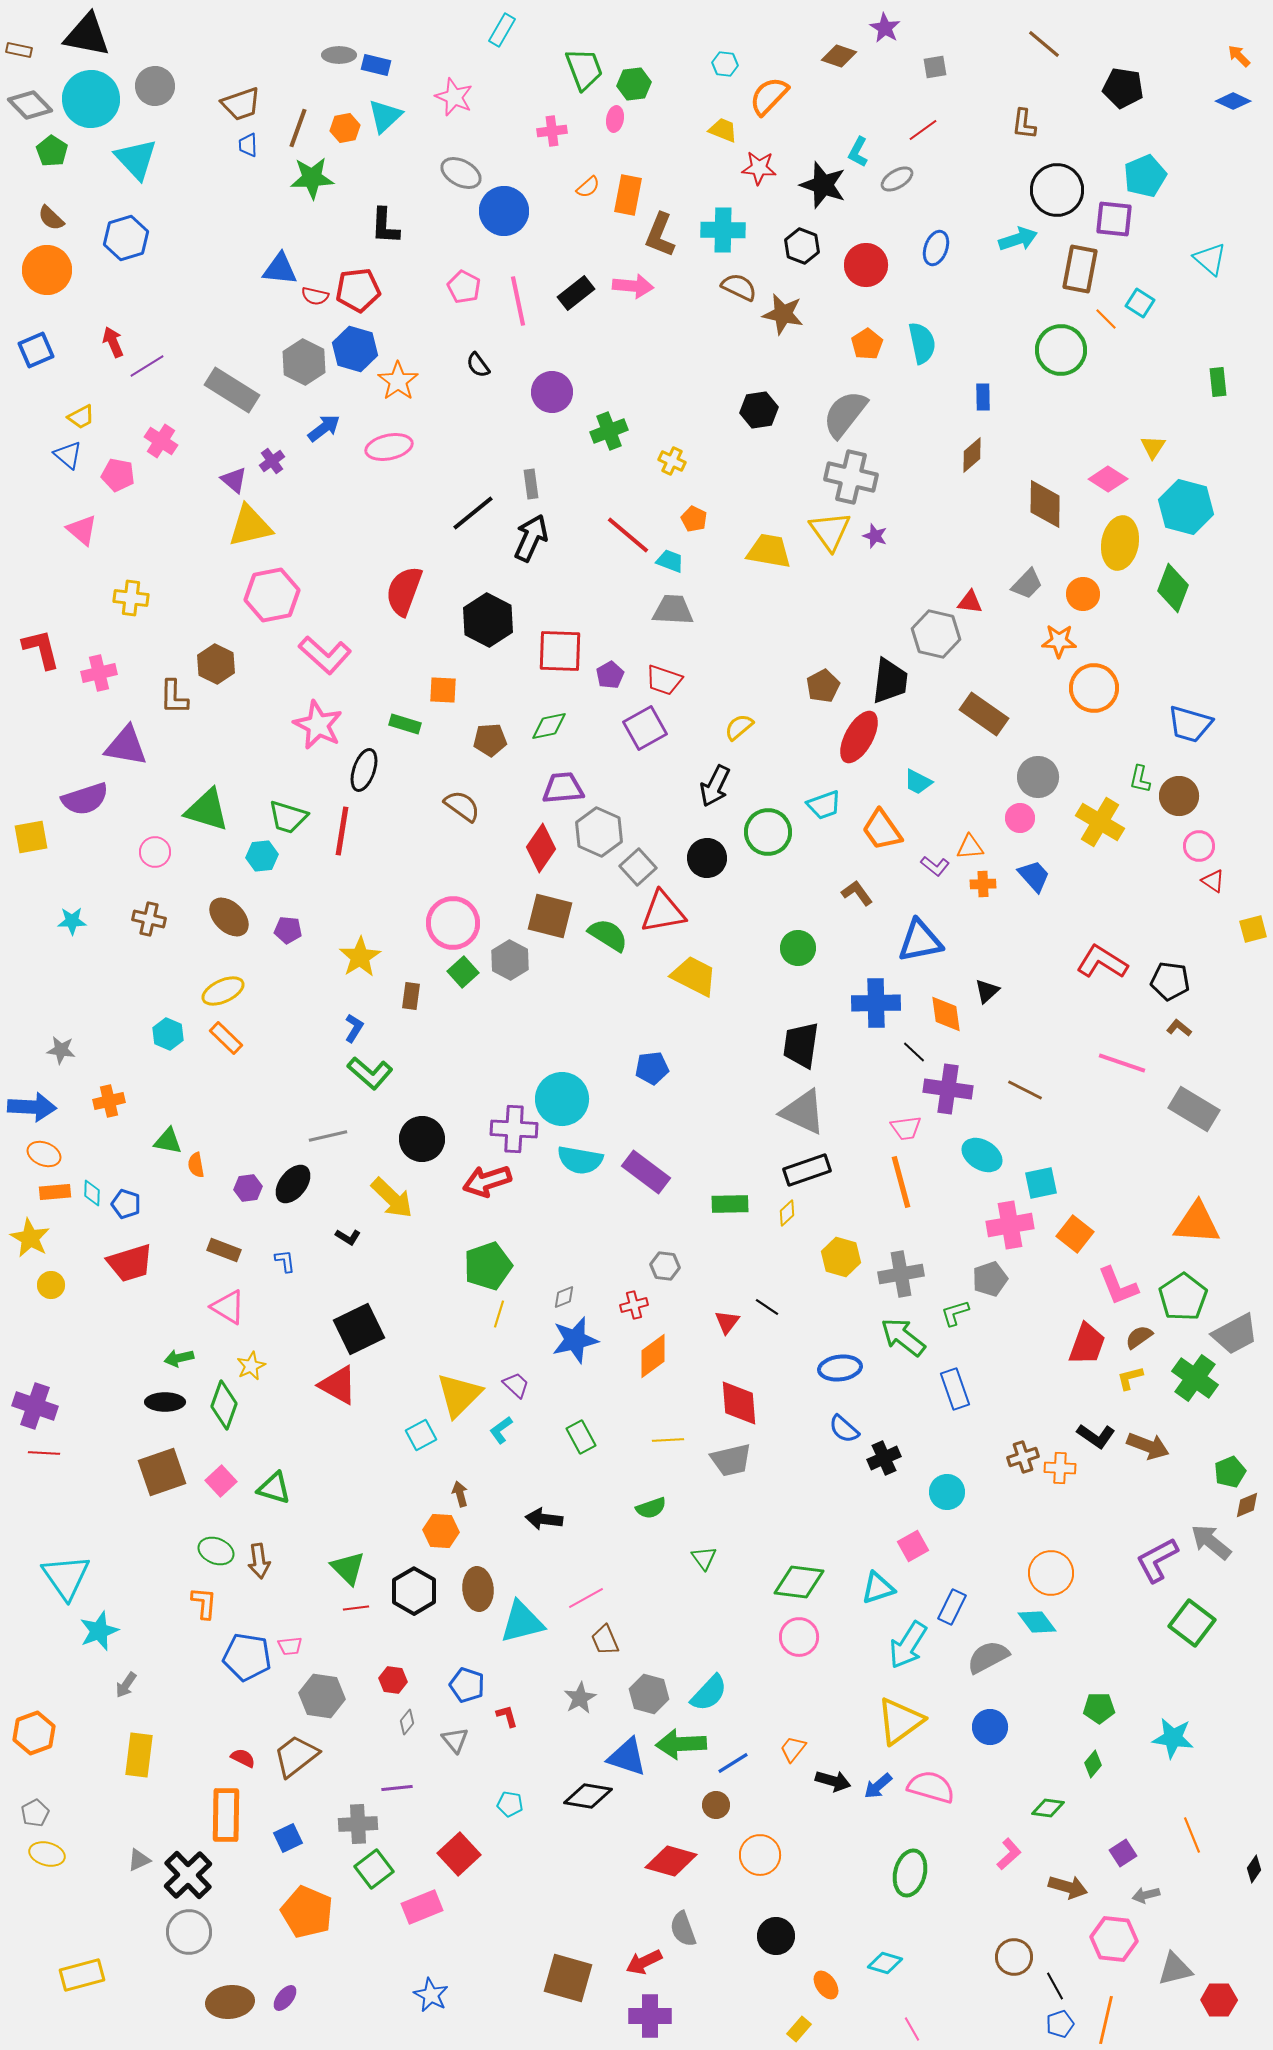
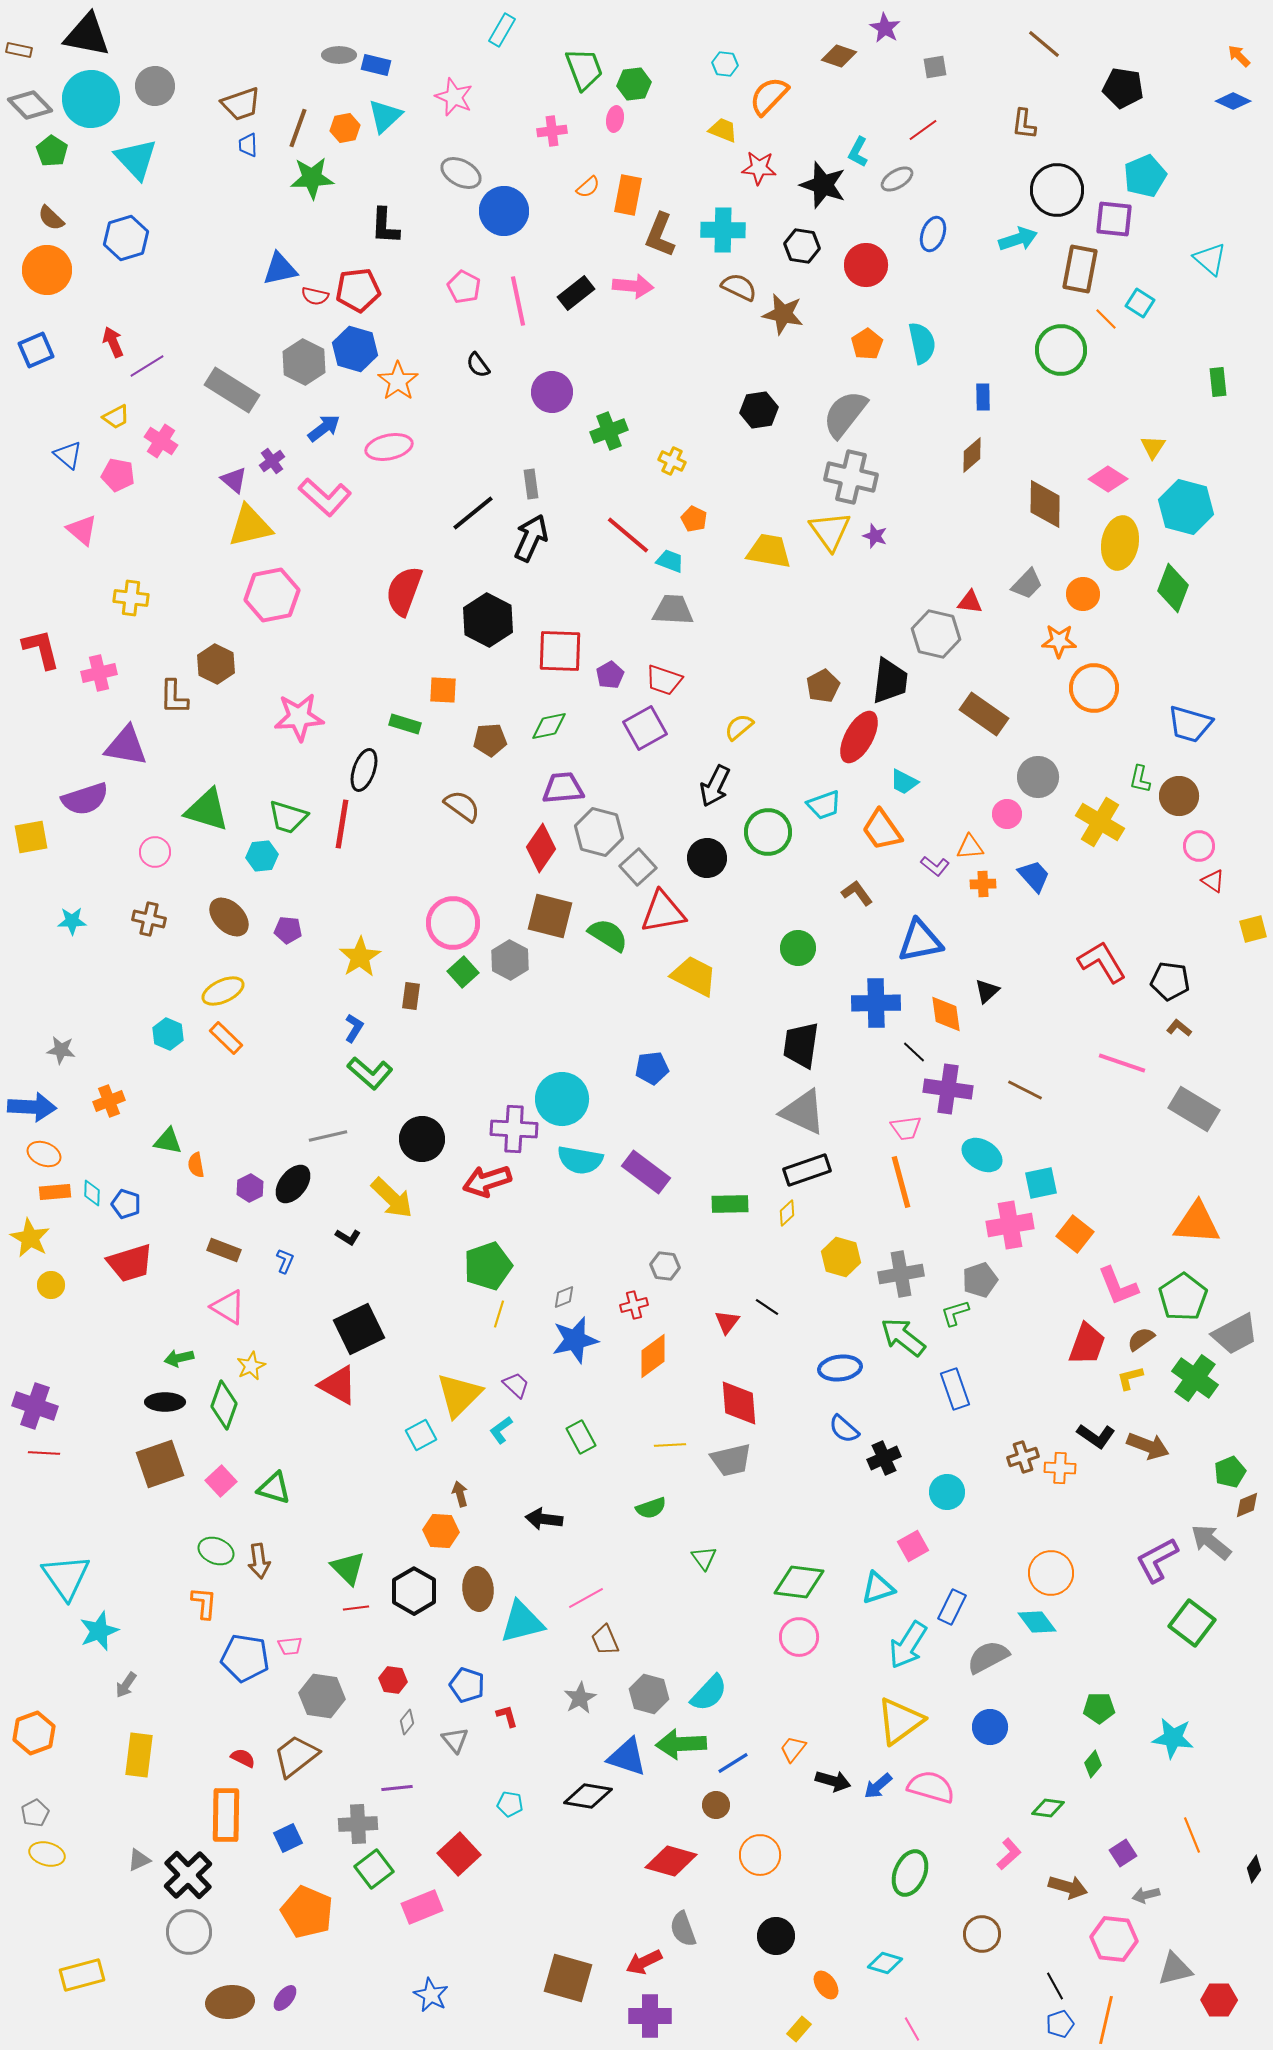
black hexagon at (802, 246): rotated 12 degrees counterclockwise
blue ellipse at (936, 248): moved 3 px left, 14 px up
blue triangle at (280, 269): rotated 18 degrees counterclockwise
yellow trapezoid at (81, 417): moved 35 px right
pink L-shape at (325, 655): moved 158 px up
pink star at (318, 725): moved 19 px left, 8 px up; rotated 30 degrees counterclockwise
cyan trapezoid at (918, 782): moved 14 px left
pink circle at (1020, 818): moved 13 px left, 4 px up
red line at (342, 831): moved 7 px up
gray hexagon at (599, 832): rotated 9 degrees counterclockwise
red L-shape at (1102, 962): rotated 27 degrees clockwise
orange cross at (109, 1101): rotated 8 degrees counterclockwise
purple hexagon at (248, 1188): moved 2 px right; rotated 20 degrees counterclockwise
blue L-shape at (285, 1261): rotated 30 degrees clockwise
gray pentagon at (990, 1279): moved 10 px left, 1 px down
brown semicircle at (1139, 1337): moved 2 px right, 2 px down
yellow line at (668, 1440): moved 2 px right, 5 px down
brown square at (162, 1472): moved 2 px left, 8 px up
blue pentagon at (247, 1657): moved 2 px left, 1 px down
green ellipse at (910, 1873): rotated 9 degrees clockwise
brown circle at (1014, 1957): moved 32 px left, 23 px up
